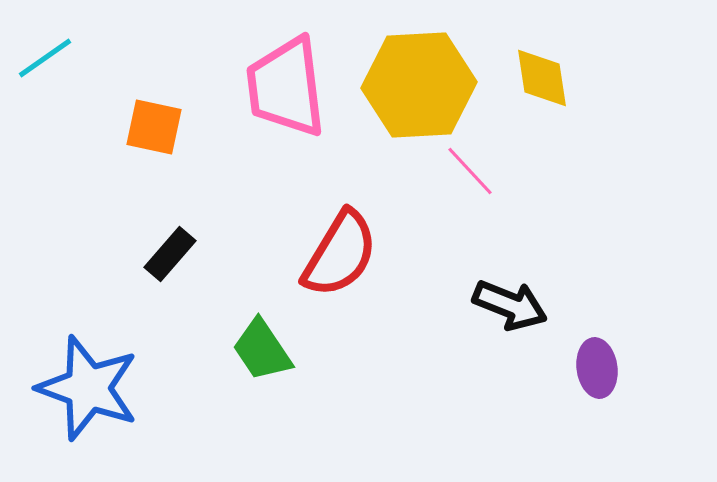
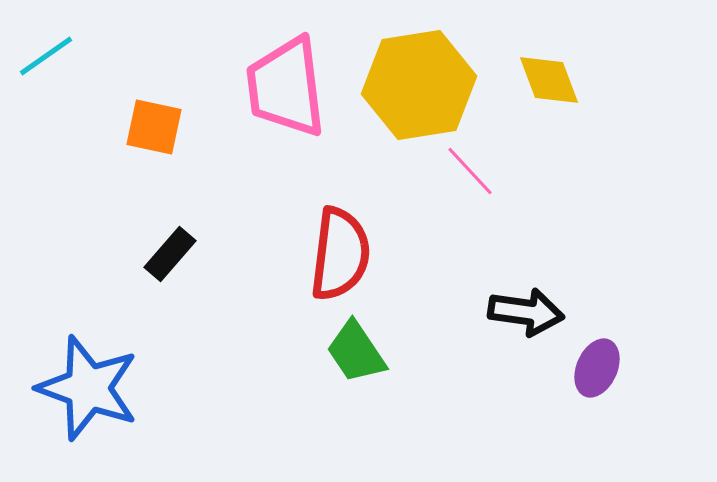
cyan line: moved 1 px right, 2 px up
yellow diamond: moved 7 px right, 2 px down; rotated 12 degrees counterclockwise
yellow hexagon: rotated 6 degrees counterclockwise
red semicircle: rotated 24 degrees counterclockwise
black arrow: moved 16 px right, 7 px down; rotated 14 degrees counterclockwise
green trapezoid: moved 94 px right, 2 px down
purple ellipse: rotated 32 degrees clockwise
